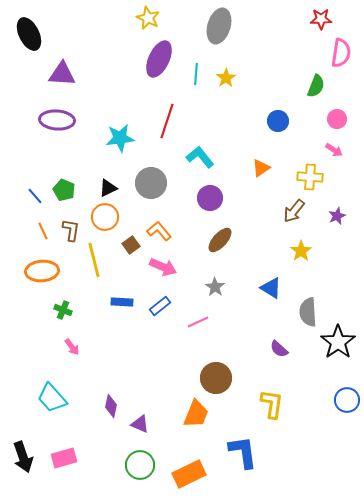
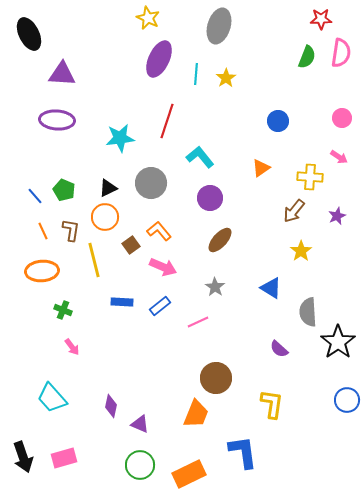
green semicircle at (316, 86): moved 9 px left, 29 px up
pink circle at (337, 119): moved 5 px right, 1 px up
pink arrow at (334, 150): moved 5 px right, 7 px down
